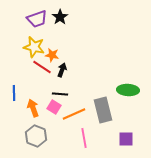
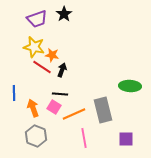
black star: moved 4 px right, 3 px up
green ellipse: moved 2 px right, 4 px up
